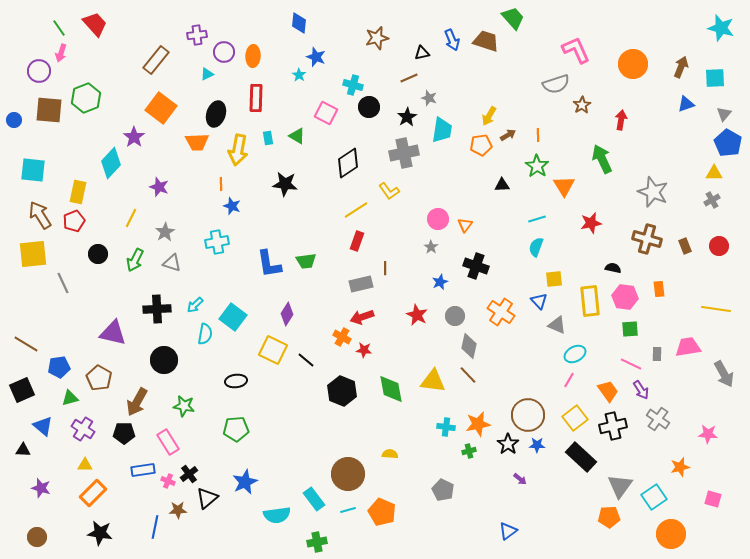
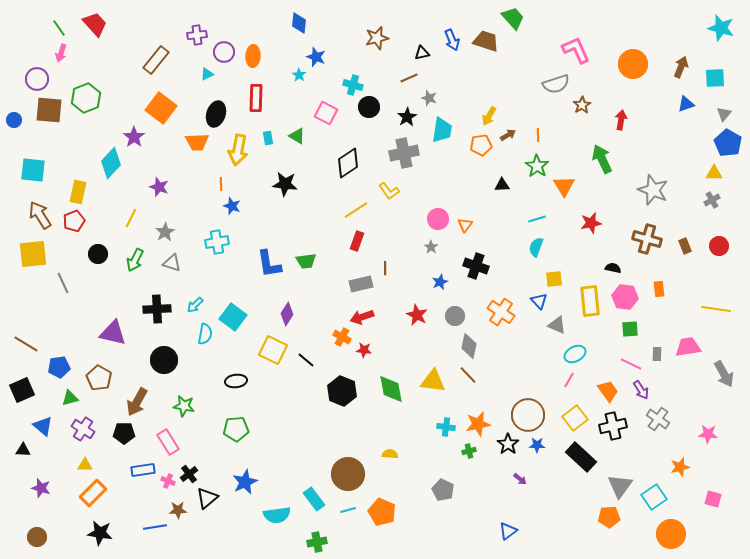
purple circle at (39, 71): moved 2 px left, 8 px down
gray star at (653, 192): moved 2 px up
blue line at (155, 527): rotated 70 degrees clockwise
